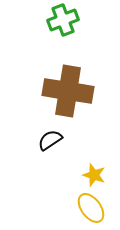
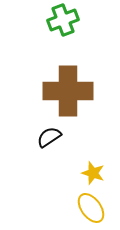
brown cross: rotated 9 degrees counterclockwise
black semicircle: moved 1 px left, 3 px up
yellow star: moved 1 px left, 2 px up
